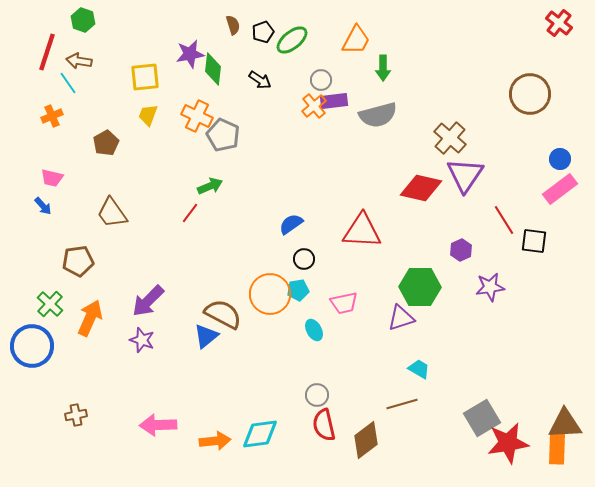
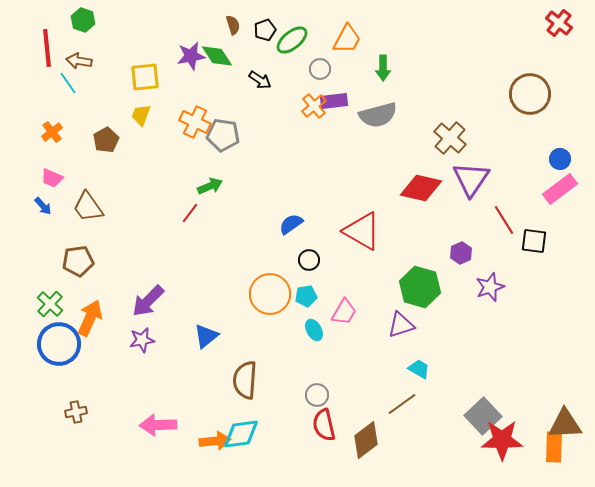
black pentagon at (263, 32): moved 2 px right, 2 px up
orange trapezoid at (356, 40): moved 9 px left, 1 px up
red line at (47, 52): moved 4 px up; rotated 24 degrees counterclockwise
purple star at (190, 54): moved 1 px right, 2 px down
green diamond at (213, 69): moved 4 px right, 13 px up; rotated 40 degrees counterclockwise
gray circle at (321, 80): moved 1 px left, 11 px up
yellow trapezoid at (148, 115): moved 7 px left
orange cross at (52, 116): moved 16 px down; rotated 15 degrees counterclockwise
orange cross at (197, 116): moved 2 px left, 6 px down
gray pentagon at (223, 135): rotated 16 degrees counterclockwise
brown pentagon at (106, 143): moved 3 px up
purple triangle at (465, 175): moved 6 px right, 4 px down
pink trapezoid at (52, 178): rotated 10 degrees clockwise
brown trapezoid at (112, 213): moved 24 px left, 6 px up
red triangle at (362, 231): rotated 27 degrees clockwise
purple hexagon at (461, 250): moved 3 px down
black circle at (304, 259): moved 5 px right, 1 px down
green hexagon at (420, 287): rotated 15 degrees clockwise
purple star at (490, 287): rotated 12 degrees counterclockwise
cyan pentagon at (298, 290): moved 8 px right, 6 px down
pink trapezoid at (344, 303): moved 9 px down; rotated 48 degrees counterclockwise
brown semicircle at (223, 314): moved 22 px right, 66 px down; rotated 114 degrees counterclockwise
purple triangle at (401, 318): moved 7 px down
purple star at (142, 340): rotated 30 degrees counterclockwise
blue circle at (32, 346): moved 27 px right, 2 px up
brown line at (402, 404): rotated 20 degrees counterclockwise
brown cross at (76, 415): moved 3 px up
gray square at (482, 418): moved 1 px right, 2 px up; rotated 12 degrees counterclockwise
cyan diamond at (260, 434): moved 19 px left
red star at (508, 443): moved 6 px left, 3 px up; rotated 9 degrees clockwise
orange rectangle at (557, 449): moved 3 px left, 2 px up
